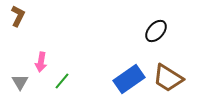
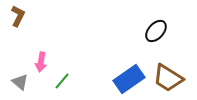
gray triangle: rotated 18 degrees counterclockwise
